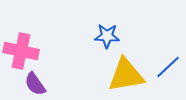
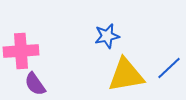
blue star: rotated 15 degrees counterclockwise
pink cross: rotated 16 degrees counterclockwise
blue line: moved 1 px right, 1 px down
